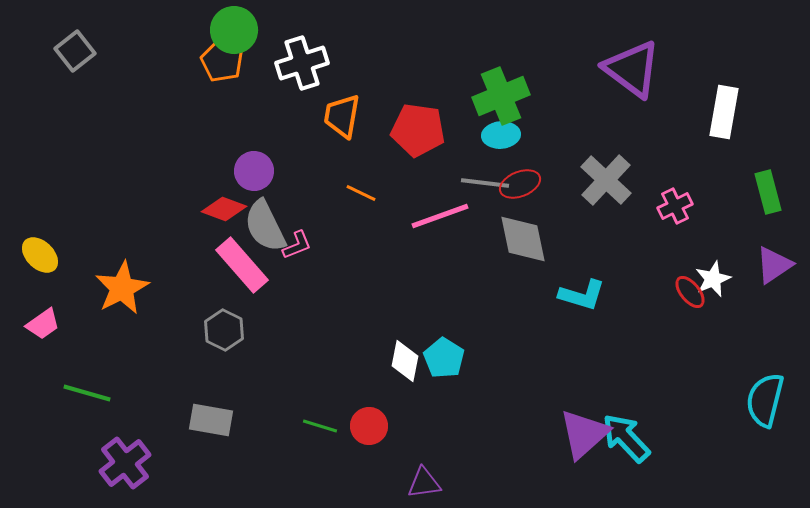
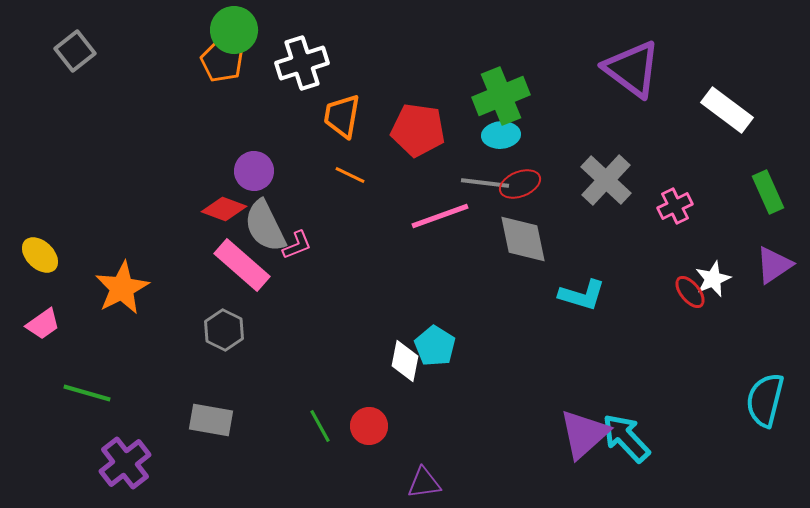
white rectangle at (724, 112): moved 3 px right, 2 px up; rotated 63 degrees counterclockwise
green rectangle at (768, 192): rotated 9 degrees counterclockwise
orange line at (361, 193): moved 11 px left, 18 px up
pink rectangle at (242, 265): rotated 8 degrees counterclockwise
cyan pentagon at (444, 358): moved 9 px left, 12 px up
green line at (320, 426): rotated 44 degrees clockwise
